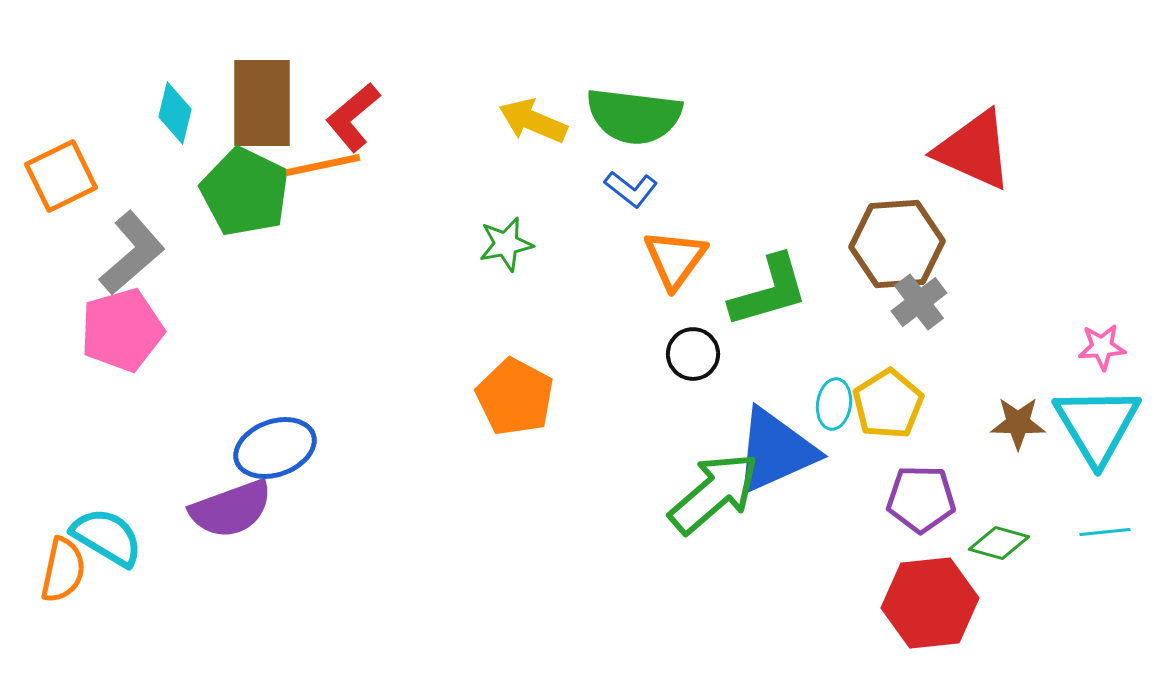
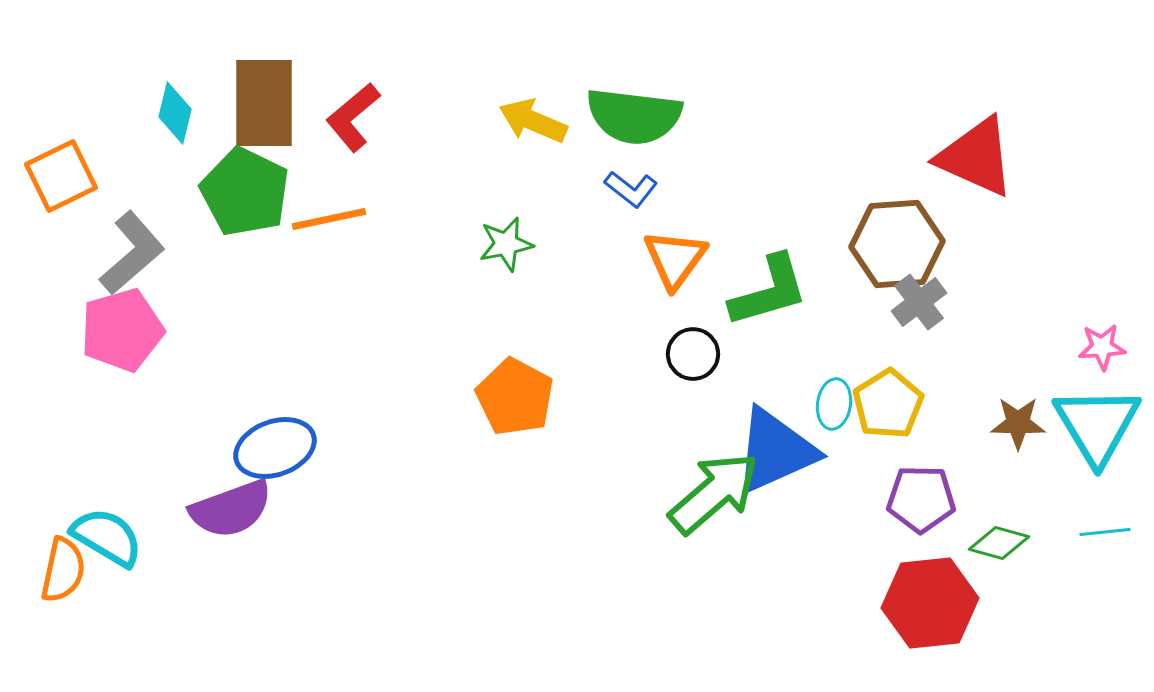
brown rectangle: moved 2 px right
red triangle: moved 2 px right, 7 px down
orange line: moved 6 px right, 54 px down
